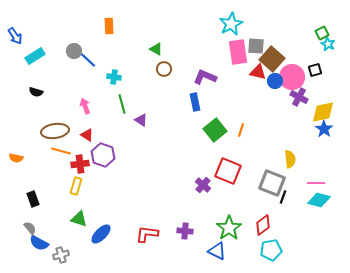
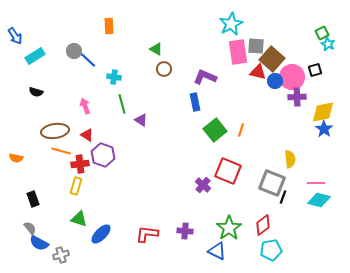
purple cross at (299, 97): moved 2 px left; rotated 30 degrees counterclockwise
